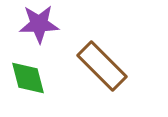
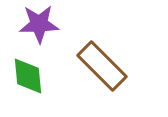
green diamond: moved 2 px up; rotated 9 degrees clockwise
